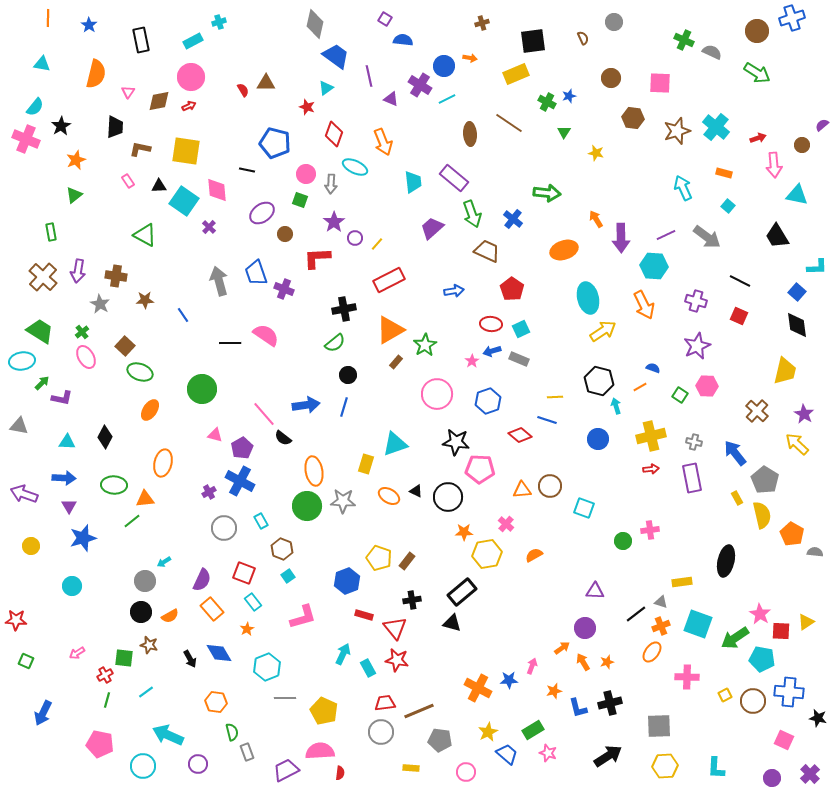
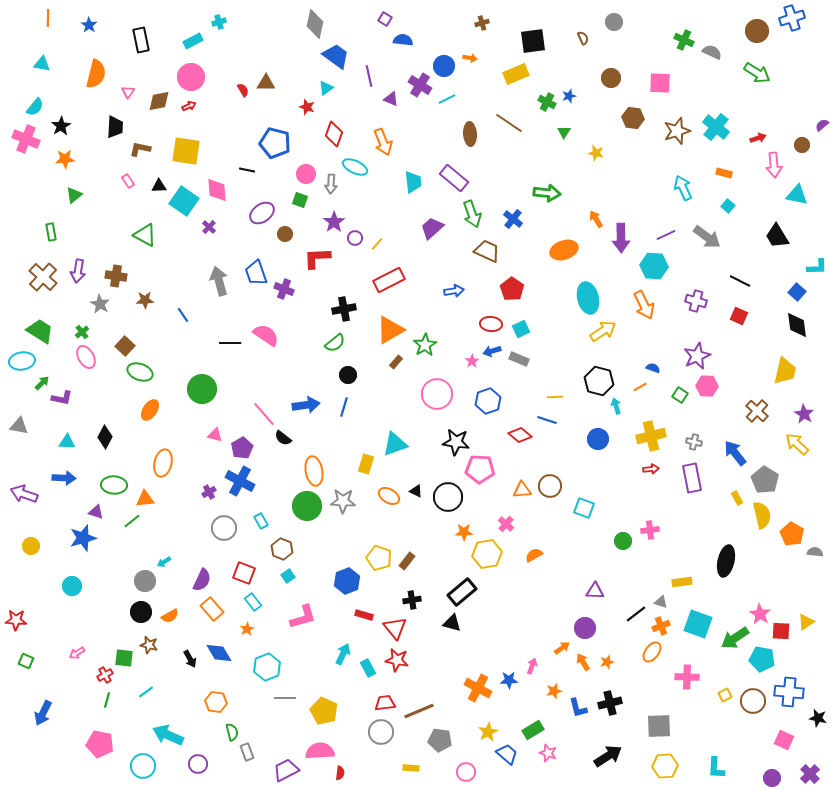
orange star at (76, 160): moved 11 px left, 1 px up; rotated 18 degrees clockwise
purple star at (697, 346): moved 10 px down
purple triangle at (69, 506): moved 27 px right, 6 px down; rotated 42 degrees counterclockwise
